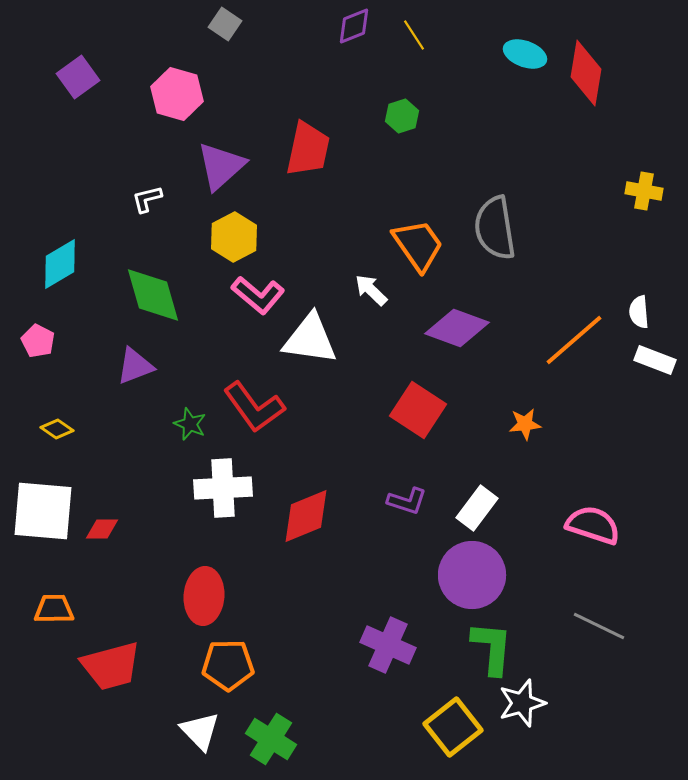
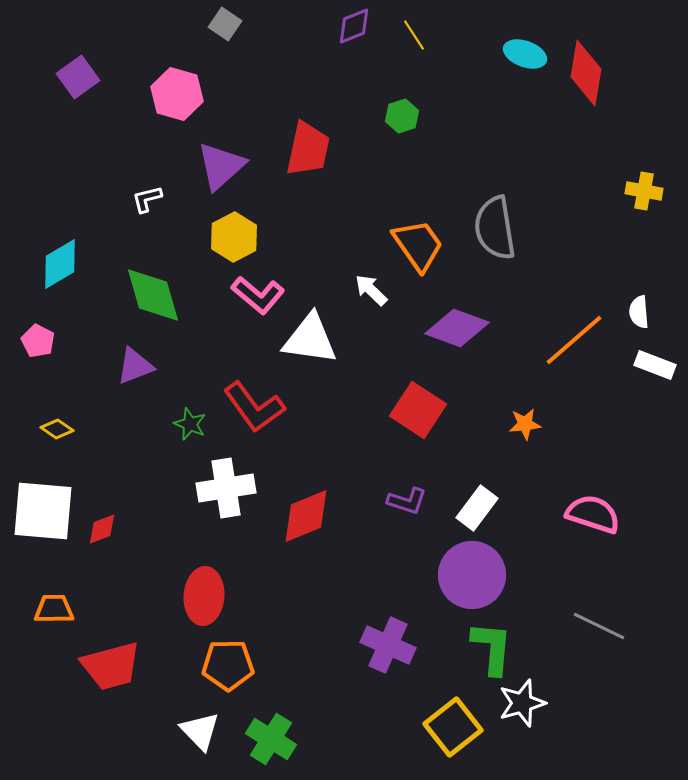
white rectangle at (655, 360): moved 5 px down
white cross at (223, 488): moved 3 px right; rotated 6 degrees counterclockwise
pink semicircle at (593, 525): moved 11 px up
red diamond at (102, 529): rotated 20 degrees counterclockwise
